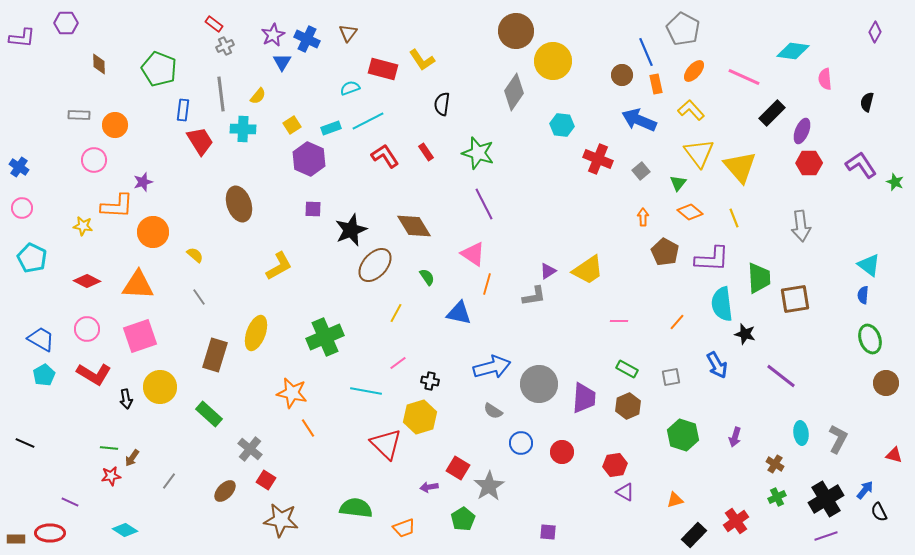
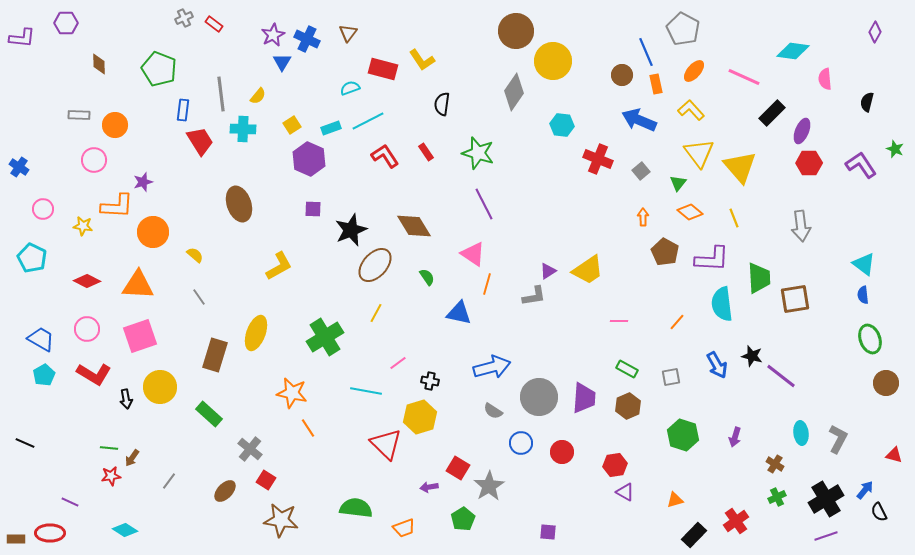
gray cross at (225, 46): moved 41 px left, 28 px up
green star at (895, 182): moved 33 px up
pink circle at (22, 208): moved 21 px right, 1 px down
cyan triangle at (869, 265): moved 5 px left, 1 px up
blue semicircle at (863, 295): rotated 12 degrees counterclockwise
yellow line at (396, 313): moved 20 px left
black star at (745, 334): moved 7 px right, 22 px down
green cross at (325, 337): rotated 9 degrees counterclockwise
gray circle at (539, 384): moved 13 px down
